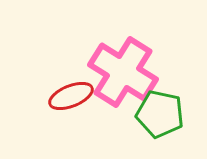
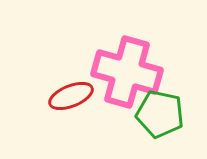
pink cross: moved 4 px right; rotated 16 degrees counterclockwise
